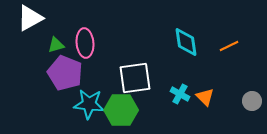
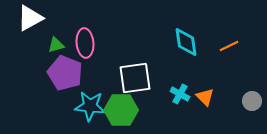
cyan star: moved 1 px right, 2 px down
